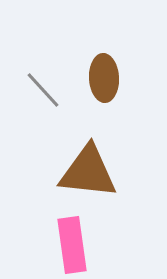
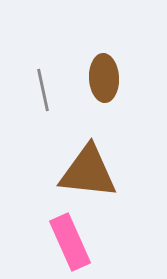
gray line: rotated 30 degrees clockwise
pink rectangle: moved 2 px left, 3 px up; rotated 16 degrees counterclockwise
